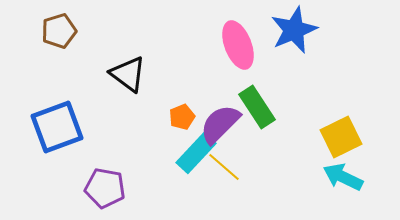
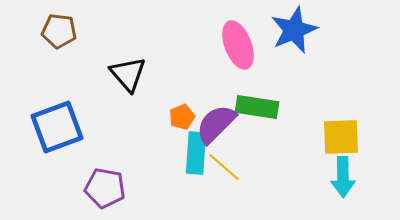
brown pentagon: rotated 24 degrees clockwise
black triangle: rotated 12 degrees clockwise
green rectangle: rotated 48 degrees counterclockwise
purple semicircle: moved 4 px left
yellow square: rotated 24 degrees clockwise
cyan rectangle: rotated 39 degrees counterclockwise
cyan arrow: rotated 117 degrees counterclockwise
